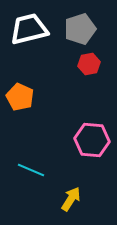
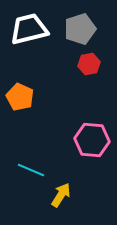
yellow arrow: moved 10 px left, 4 px up
